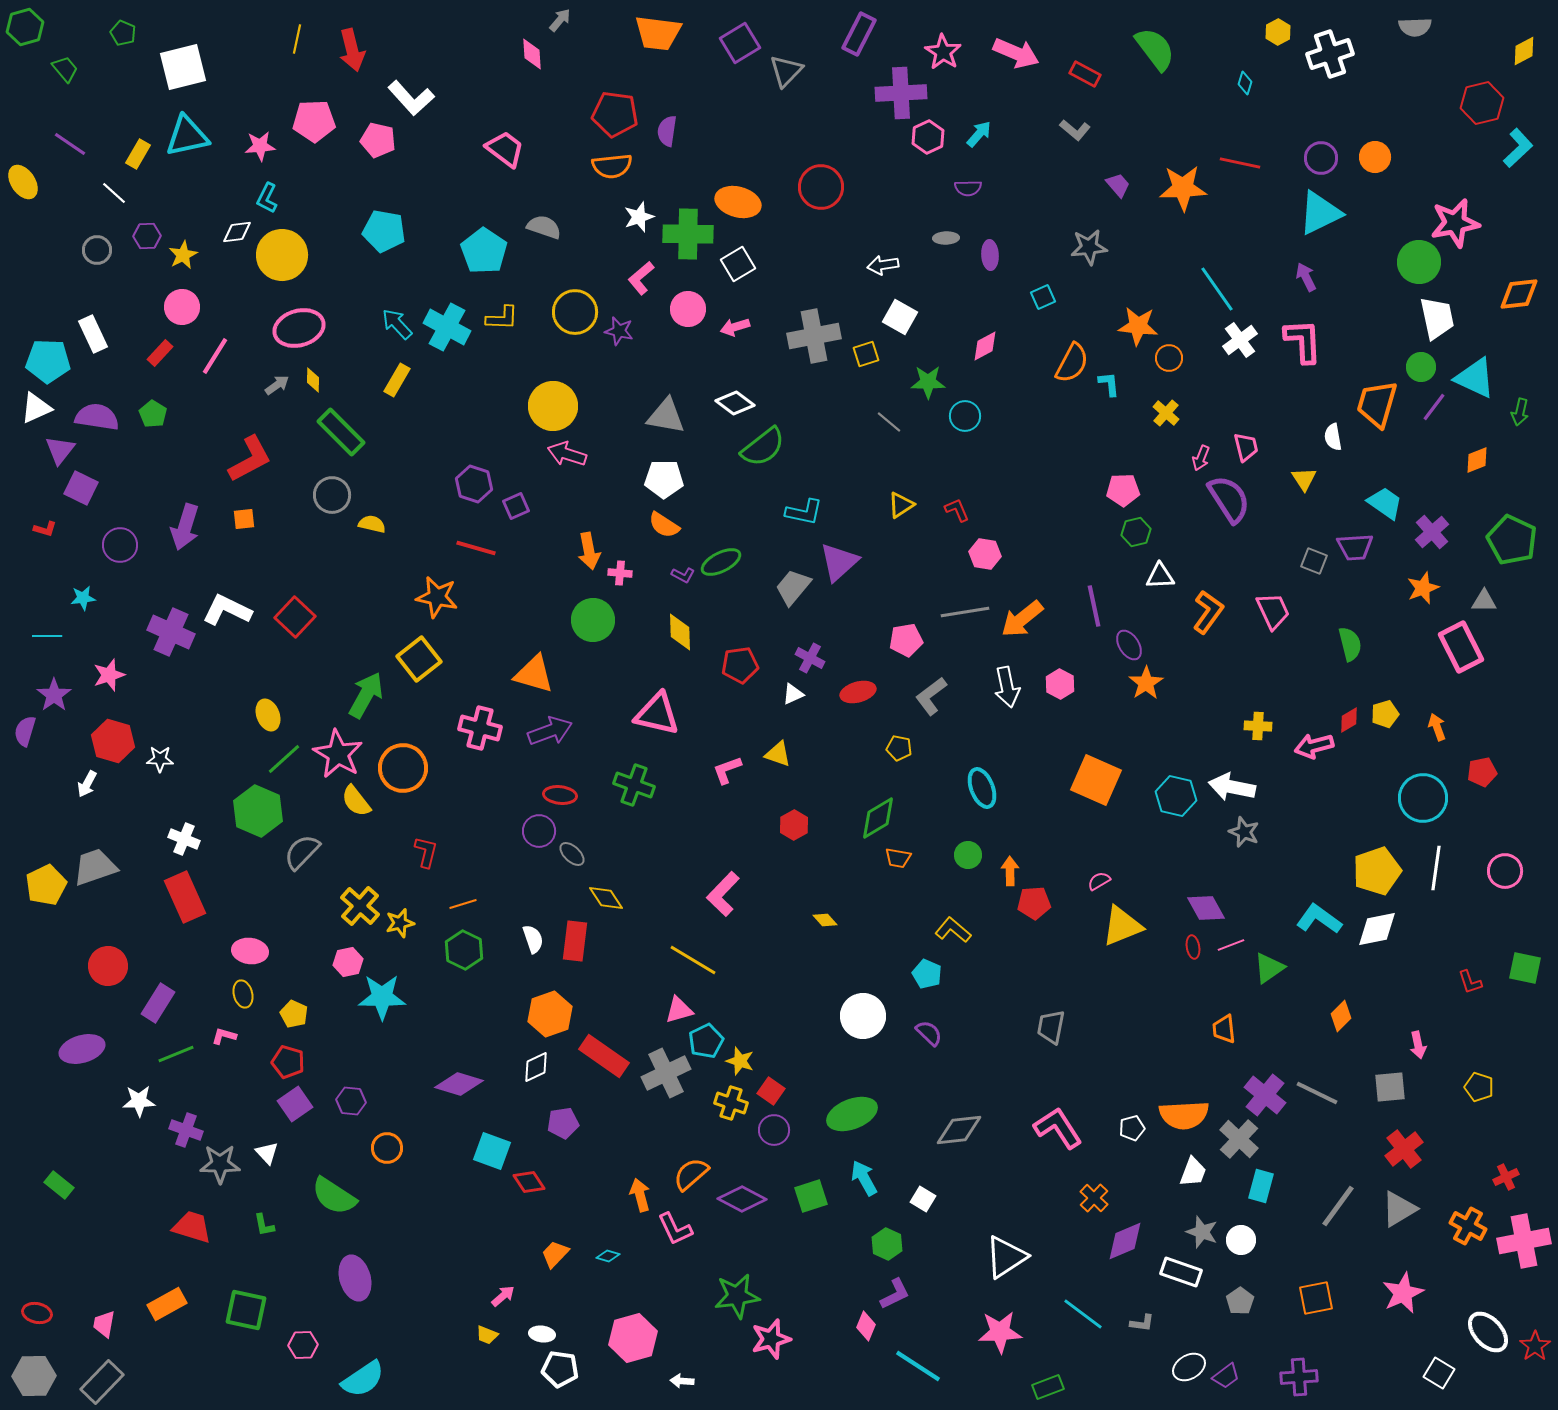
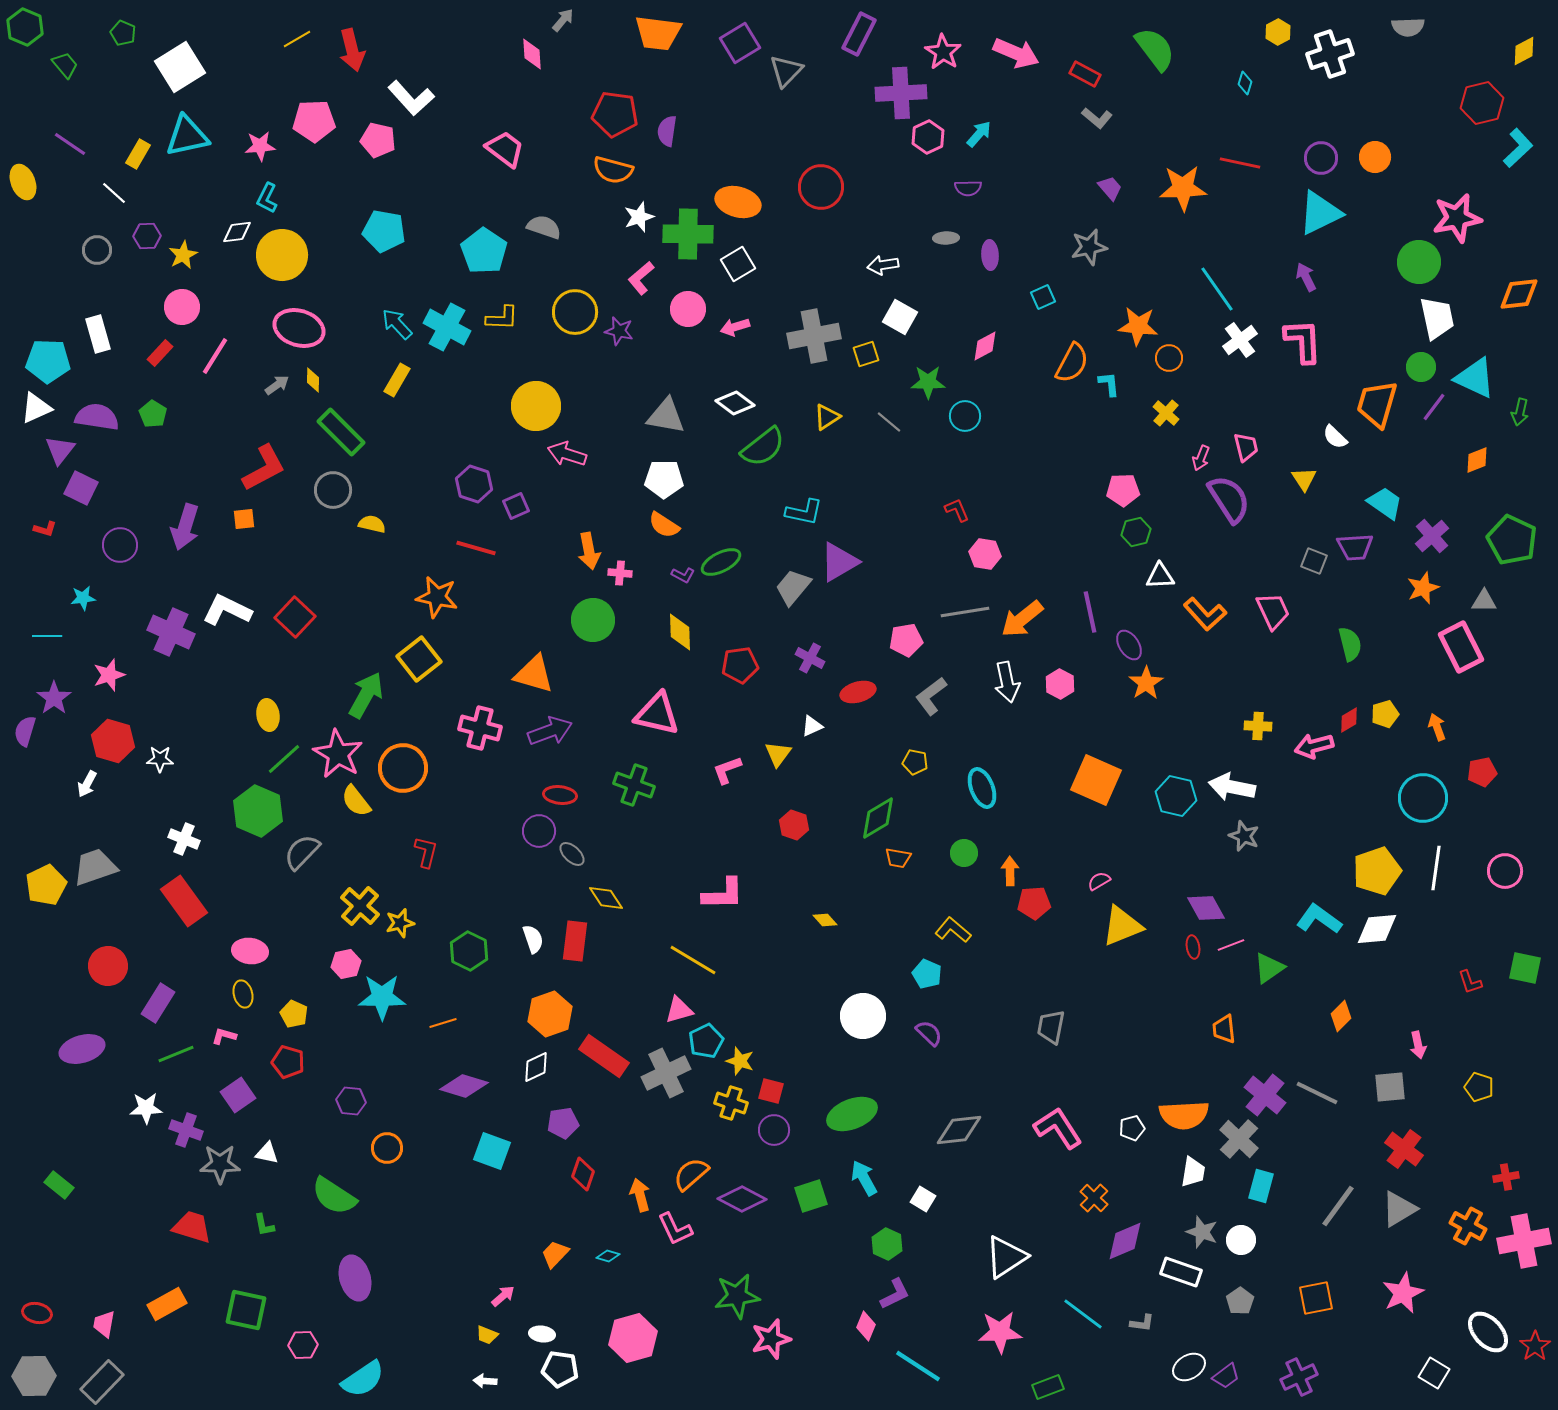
gray arrow at (560, 20): moved 3 px right
green hexagon at (25, 27): rotated 21 degrees counterclockwise
gray semicircle at (1415, 27): moved 7 px left
yellow line at (297, 39): rotated 48 degrees clockwise
white square at (183, 67): moved 3 px left; rotated 18 degrees counterclockwise
green trapezoid at (65, 69): moved 4 px up
gray L-shape at (1075, 130): moved 22 px right, 12 px up
orange semicircle at (612, 166): moved 1 px right, 4 px down; rotated 21 degrees clockwise
yellow ellipse at (23, 182): rotated 12 degrees clockwise
purple trapezoid at (1118, 185): moved 8 px left, 3 px down
pink star at (1455, 223): moved 2 px right, 5 px up
gray star at (1089, 247): rotated 6 degrees counterclockwise
pink ellipse at (299, 328): rotated 33 degrees clockwise
white rectangle at (93, 334): moved 5 px right; rotated 9 degrees clockwise
yellow circle at (553, 406): moved 17 px left
white semicircle at (1333, 437): moved 2 px right; rotated 36 degrees counterclockwise
red L-shape at (250, 459): moved 14 px right, 9 px down
gray circle at (332, 495): moved 1 px right, 5 px up
yellow triangle at (901, 505): moved 74 px left, 88 px up
purple cross at (1432, 532): moved 4 px down
purple triangle at (839, 562): rotated 12 degrees clockwise
purple line at (1094, 606): moved 4 px left, 6 px down
orange L-shape at (1208, 612): moved 3 px left, 2 px down; rotated 102 degrees clockwise
white arrow at (1007, 687): moved 5 px up
white triangle at (793, 694): moved 19 px right, 32 px down
purple star at (54, 695): moved 3 px down
yellow ellipse at (268, 715): rotated 12 degrees clockwise
yellow pentagon at (899, 748): moved 16 px right, 14 px down
yellow triangle at (778, 754): rotated 48 degrees clockwise
red hexagon at (794, 825): rotated 12 degrees counterclockwise
gray star at (1244, 832): moved 4 px down
green circle at (968, 855): moved 4 px left, 2 px up
pink L-shape at (723, 894): rotated 135 degrees counterclockwise
red rectangle at (185, 897): moved 1 px left, 4 px down; rotated 12 degrees counterclockwise
orange line at (463, 904): moved 20 px left, 119 px down
white diamond at (1377, 929): rotated 6 degrees clockwise
green hexagon at (464, 950): moved 5 px right, 1 px down
pink hexagon at (348, 962): moved 2 px left, 2 px down
purple diamond at (459, 1084): moved 5 px right, 2 px down
red square at (771, 1091): rotated 20 degrees counterclockwise
white star at (139, 1101): moved 7 px right, 7 px down
purple square at (295, 1104): moved 57 px left, 9 px up
red cross at (1404, 1149): rotated 15 degrees counterclockwise
white triangle at (267, 1153): rotated 35 degrees counterclockwise
white trapezoid at (1193, 1172): rotated 12 degrees counterclockwise
red cross at (1506, 1177): rotated 15 degrees clockwise
red diamond at (529, 1182): moved 54 px right, 8 px up; rotated 52 degrees clockwise
white square at (1439, 1373): moved 5 px left
purple cross at (1299, 1377): rotated 21 degrees counterclockwise
white arrow at (682, 1381): moved 197 px left
